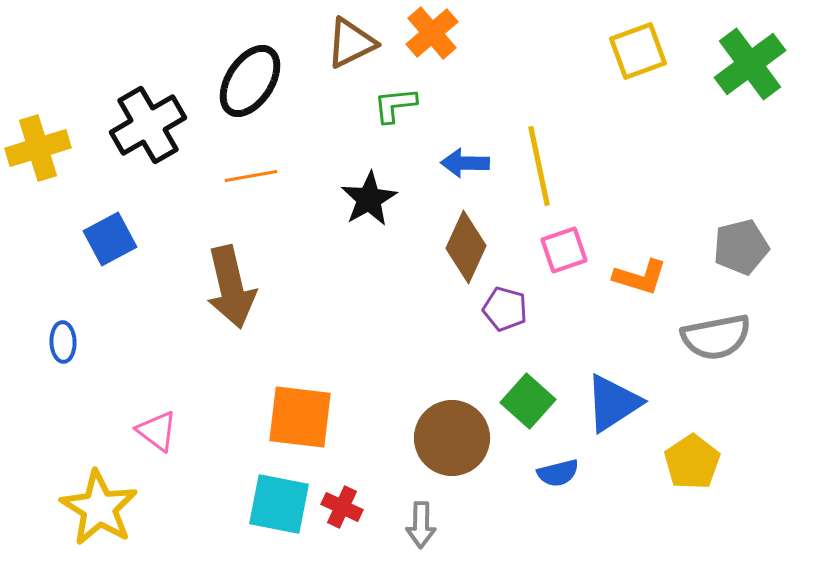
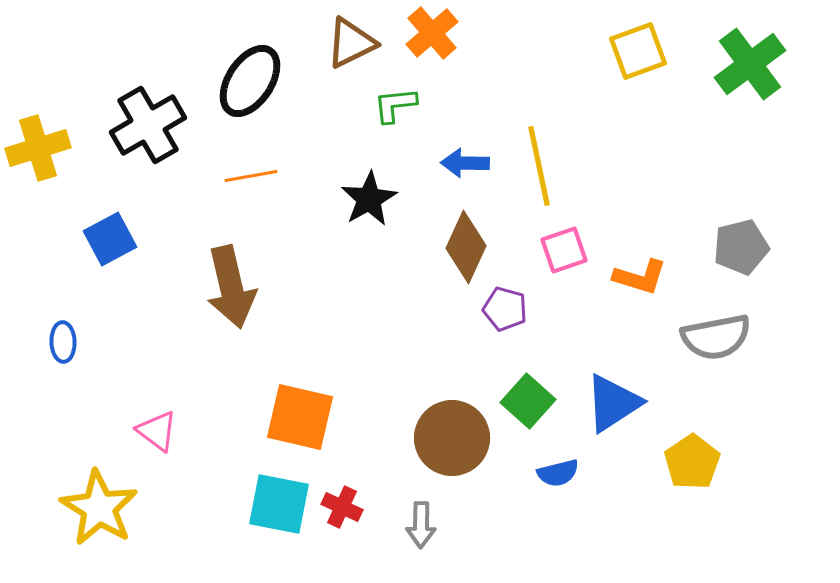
orange square: rotated 6 degrees clockwise
